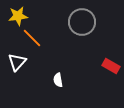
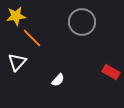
yellow star: moved 2 px left
red rectangle: moved 6 px down
white semicircle: rotated 128 degrees counterclockwise
